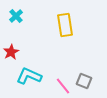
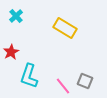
yellow rectangle: moved 3 px down; rotated 50 degrees counterclockwise
cyan L-shape: rotated 95 degrees counterclockwise
gray square: moved 1 px right
